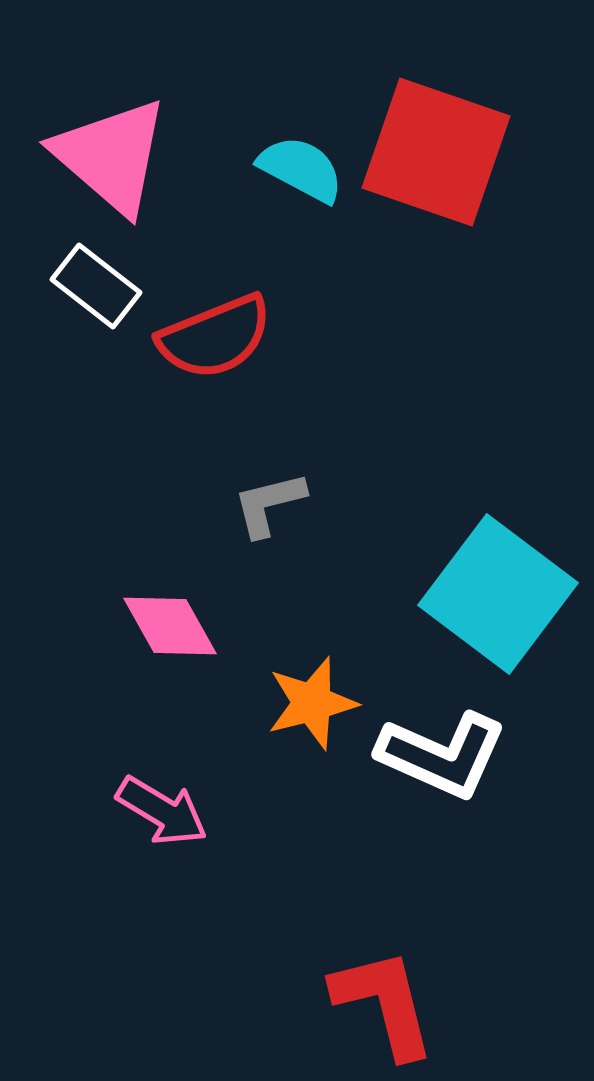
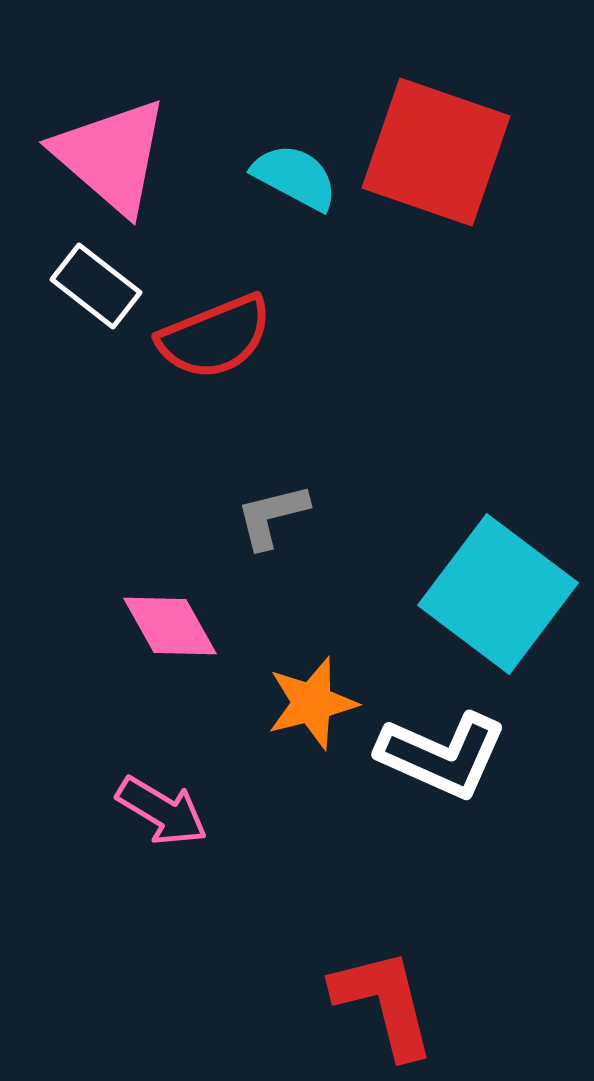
cyan semicircle: moved 6 px left, 8 px down
gray L-shape: moved 3 px right, 12 px down
